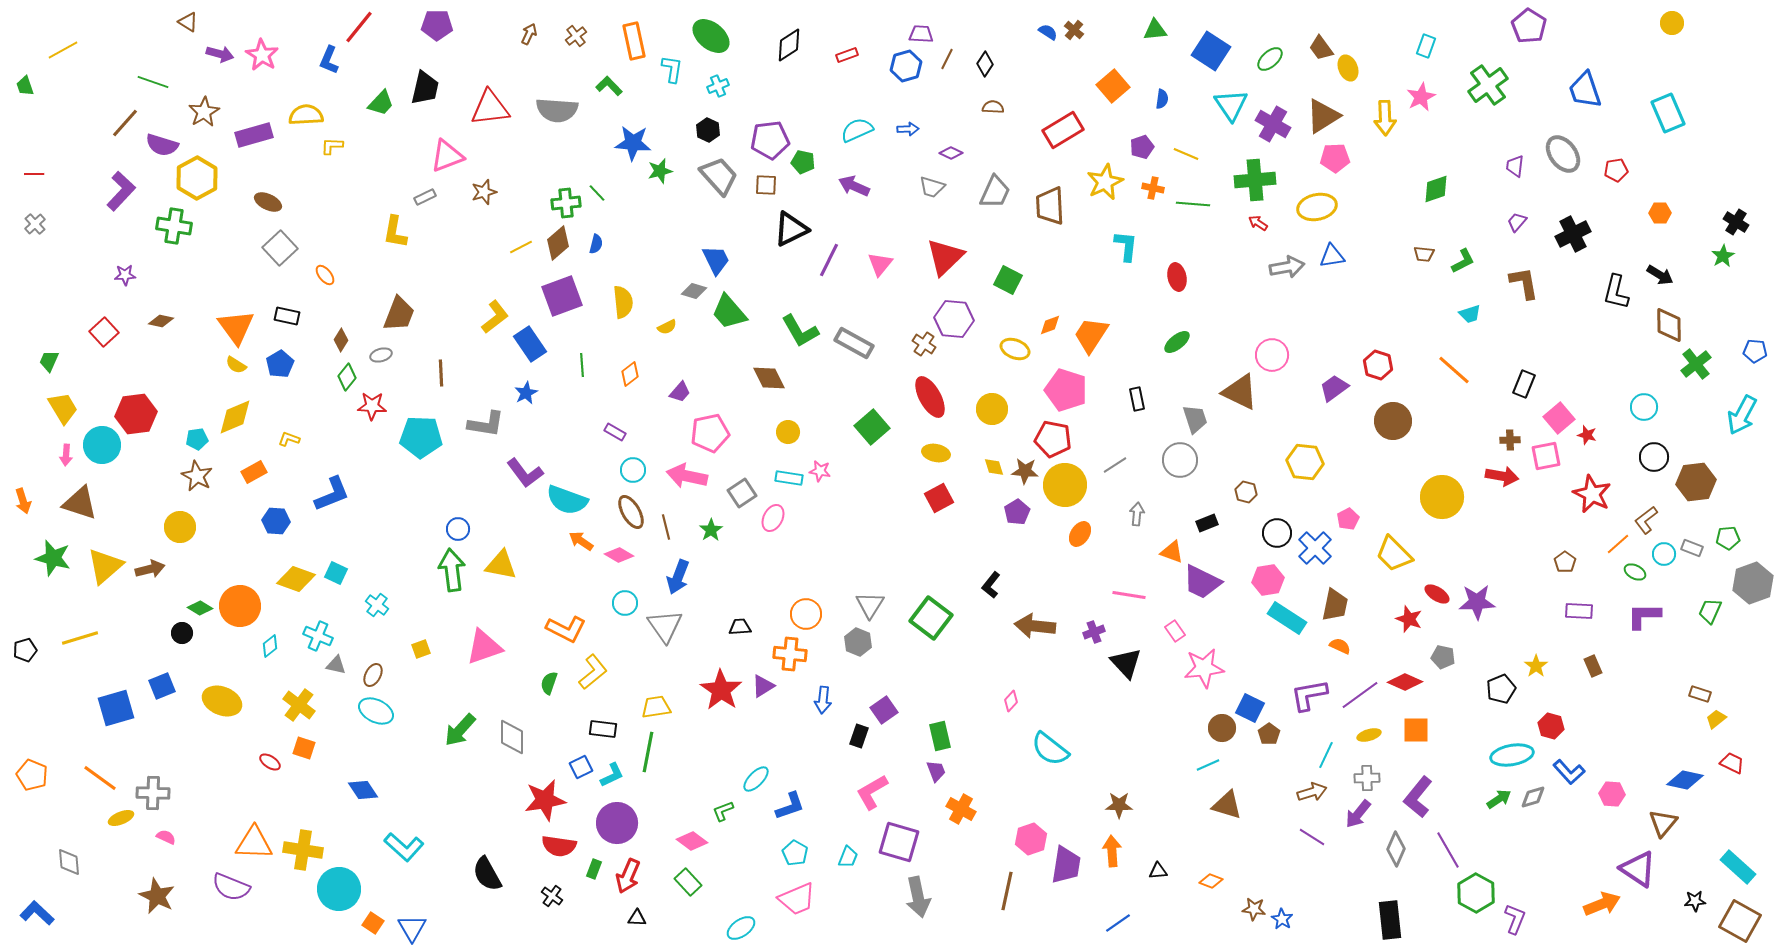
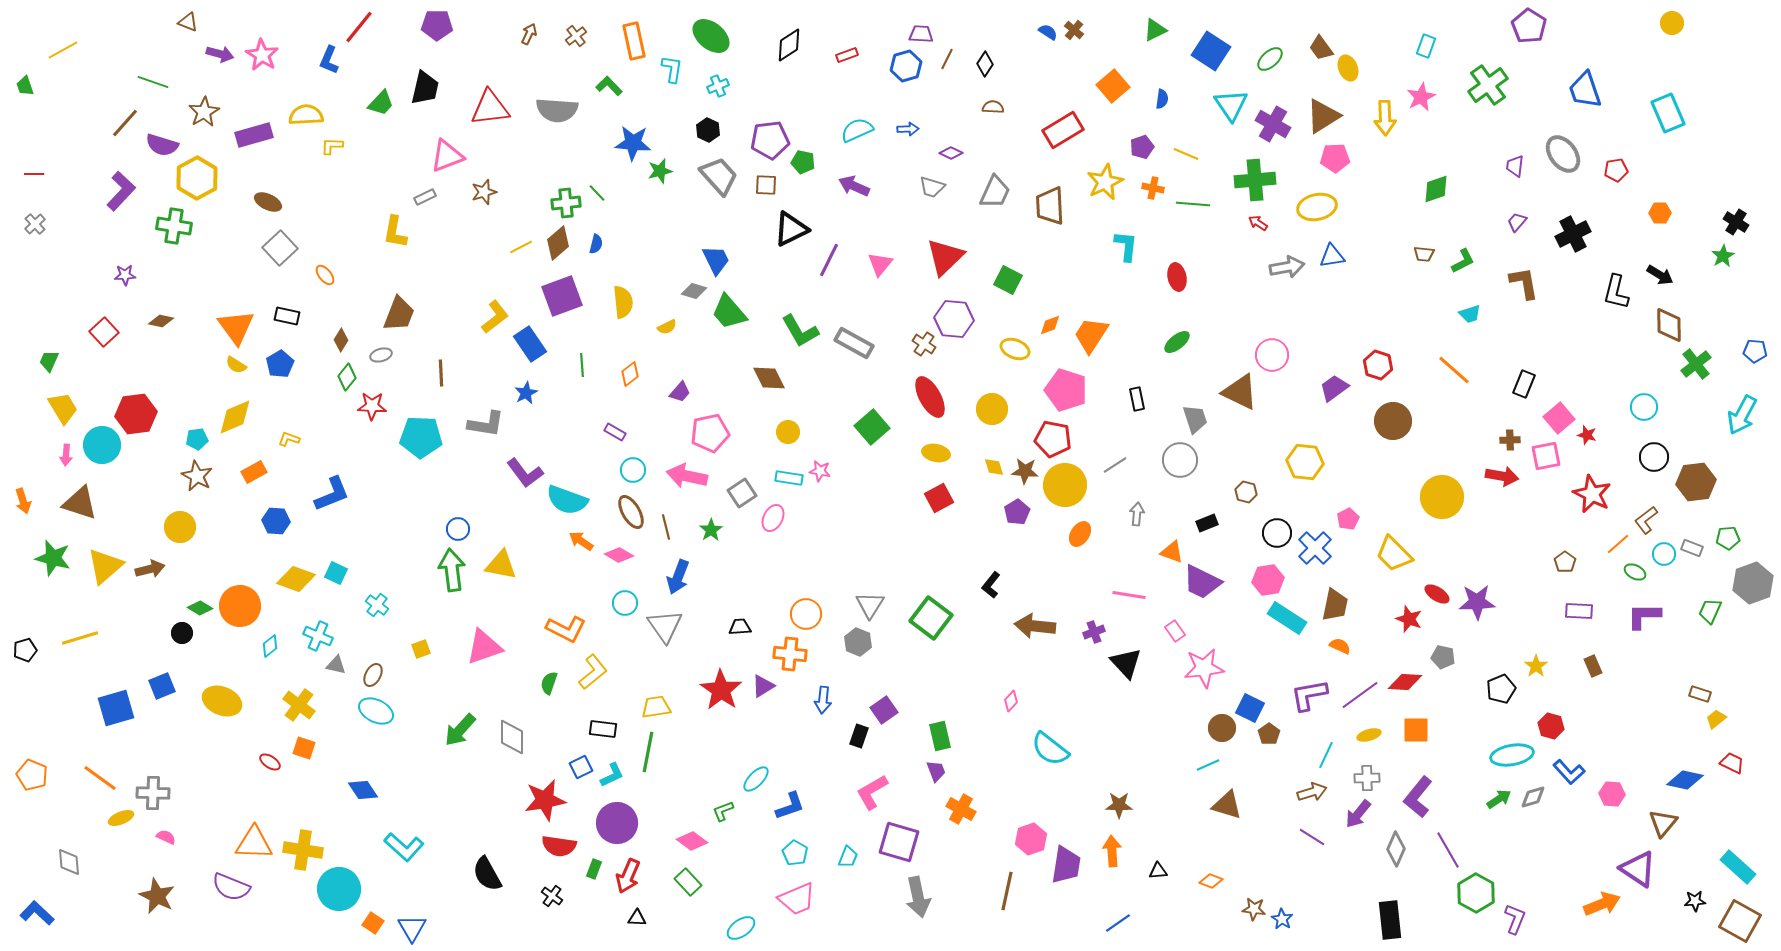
brown triangle at (188, 22): rotated 10 degrees counterclockwise
green triangle at (1155, 30): rotated 20 degrees counterclockwise
red diamond at (1405, 682): rotated 20 degrees counterclockwise
